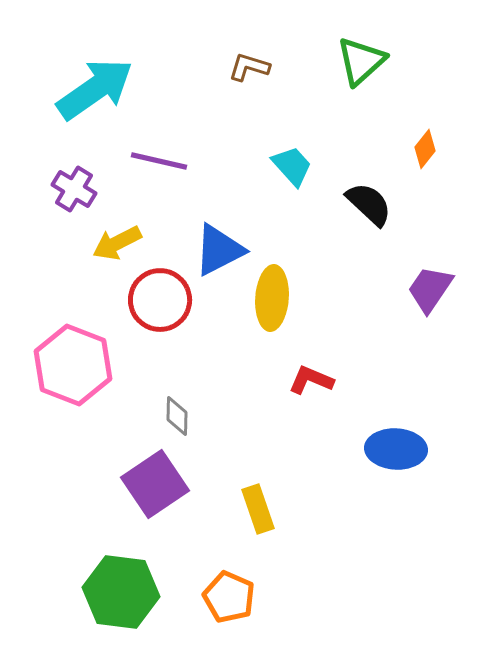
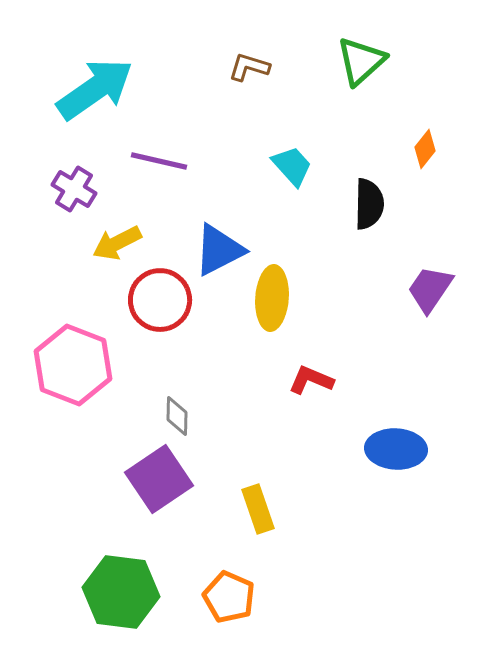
black semicircle: rotated 48 degrees clockwise
purple square: moved 4 px right, 5 px up
